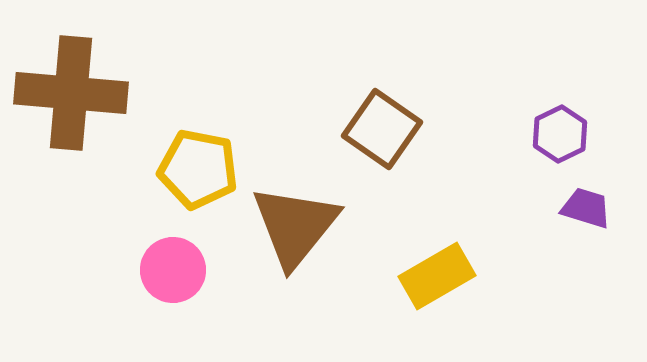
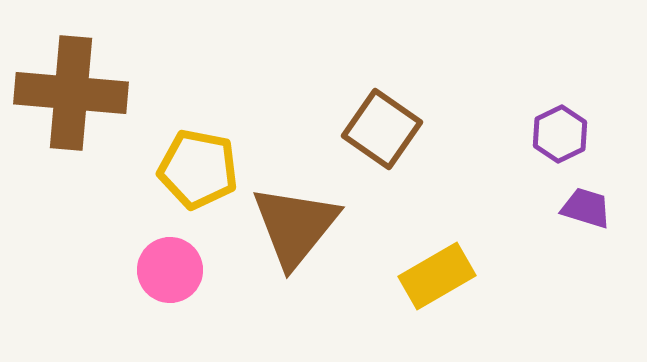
pink circle: moved 3 px left
